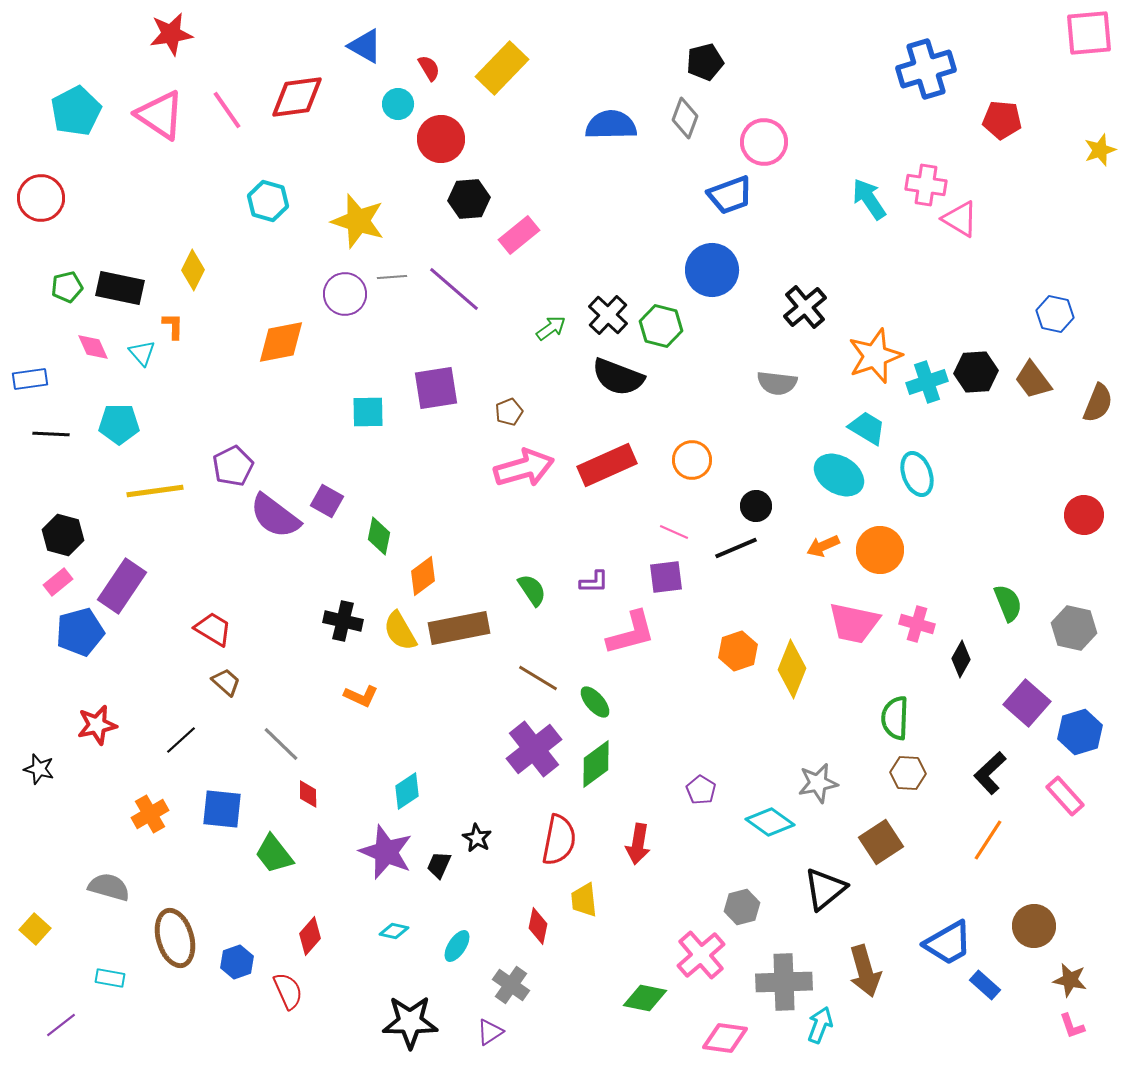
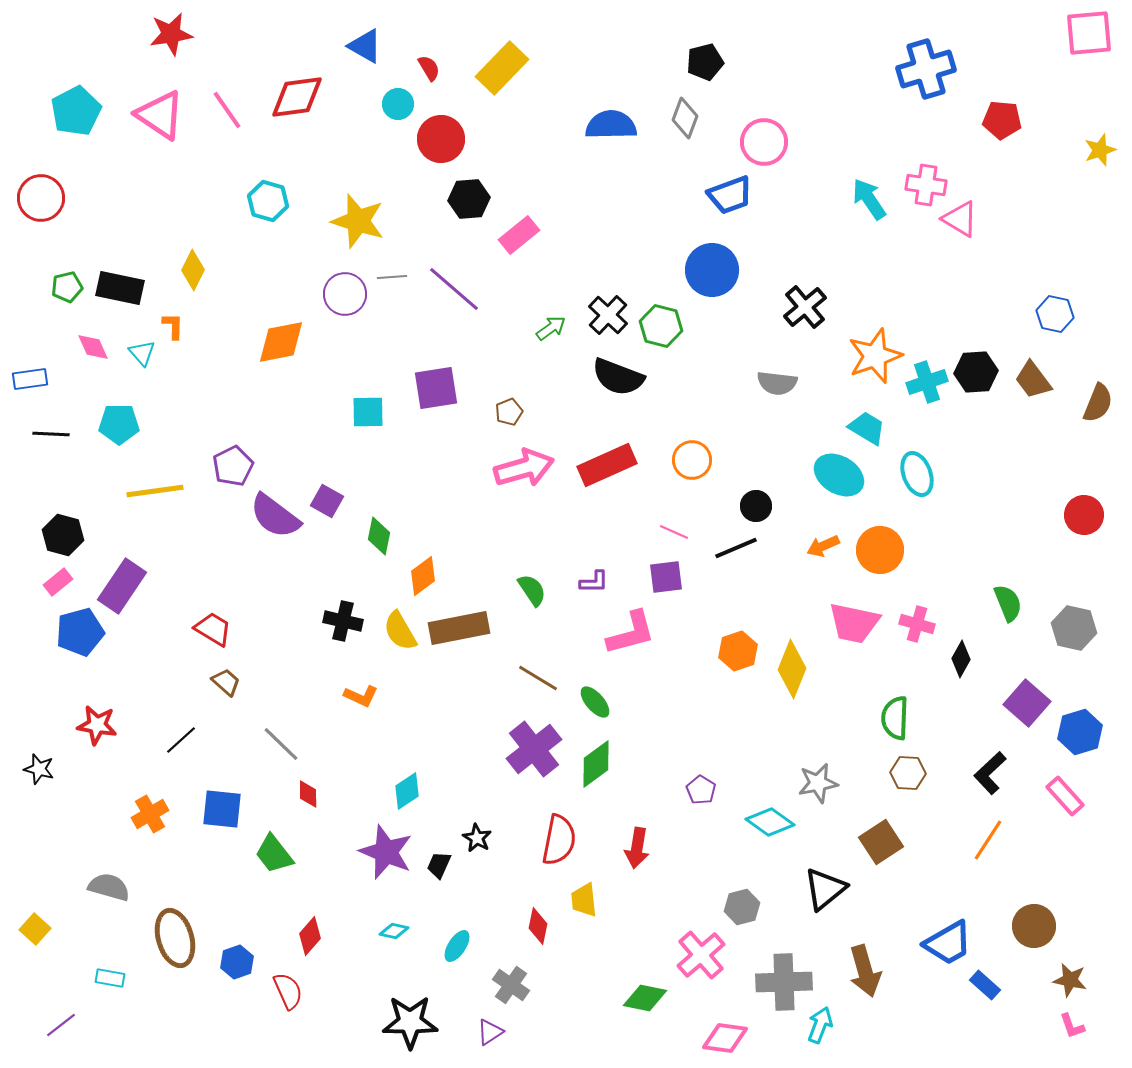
red star at (97, 725): rotated 21 degrees clockwise
red arrow at (638, 844): moved 1 px left, 4 px down
